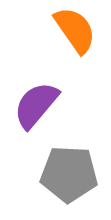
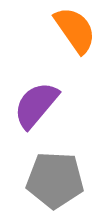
gray pentagon: moved 14 px left, 6 px down
